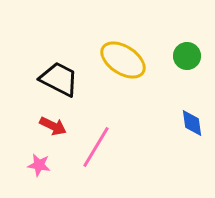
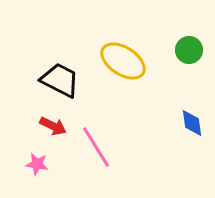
green circle: moved 2 px right, 6 px up
yellow ellipse: moved 1 px down
black trapezoid: moved 1 px right, 1 px down
pink line: rotated 63 degrees counterclockwise
pink star: moved 2 px left, 1 px up
